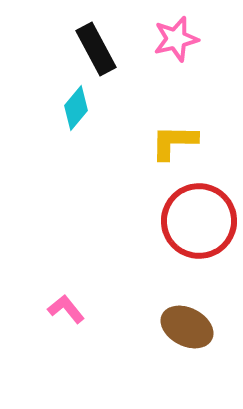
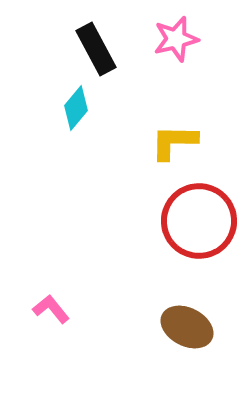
pink L-shape: moved 15 px left
